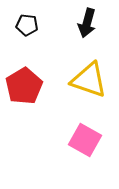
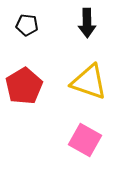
black arrow: rotated 16 degrees counterclockwise
yellow triangle: moved 2 px down
